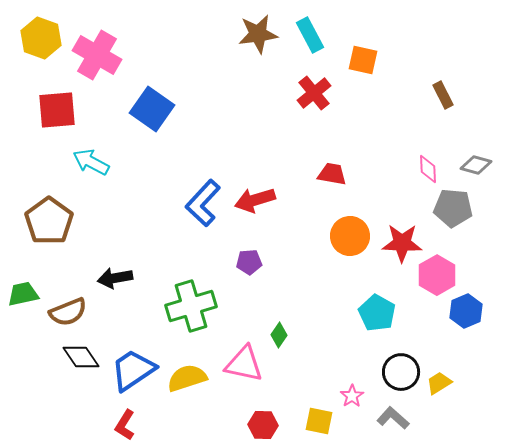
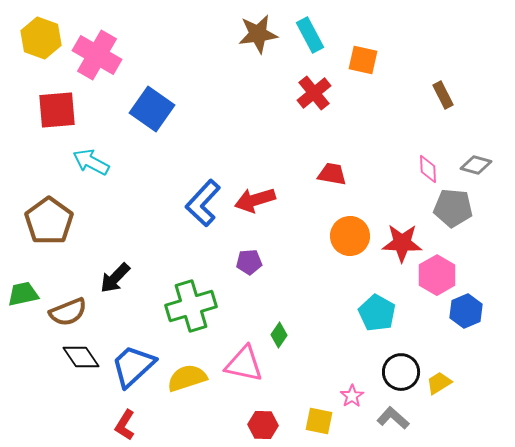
black arrow: rotated 36 degrees counterclockwise
blue trapezoid: moved 4 px up; rotated 9 degrees counterclockwise
